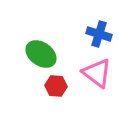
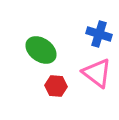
green ellipse: moved 4 px up
